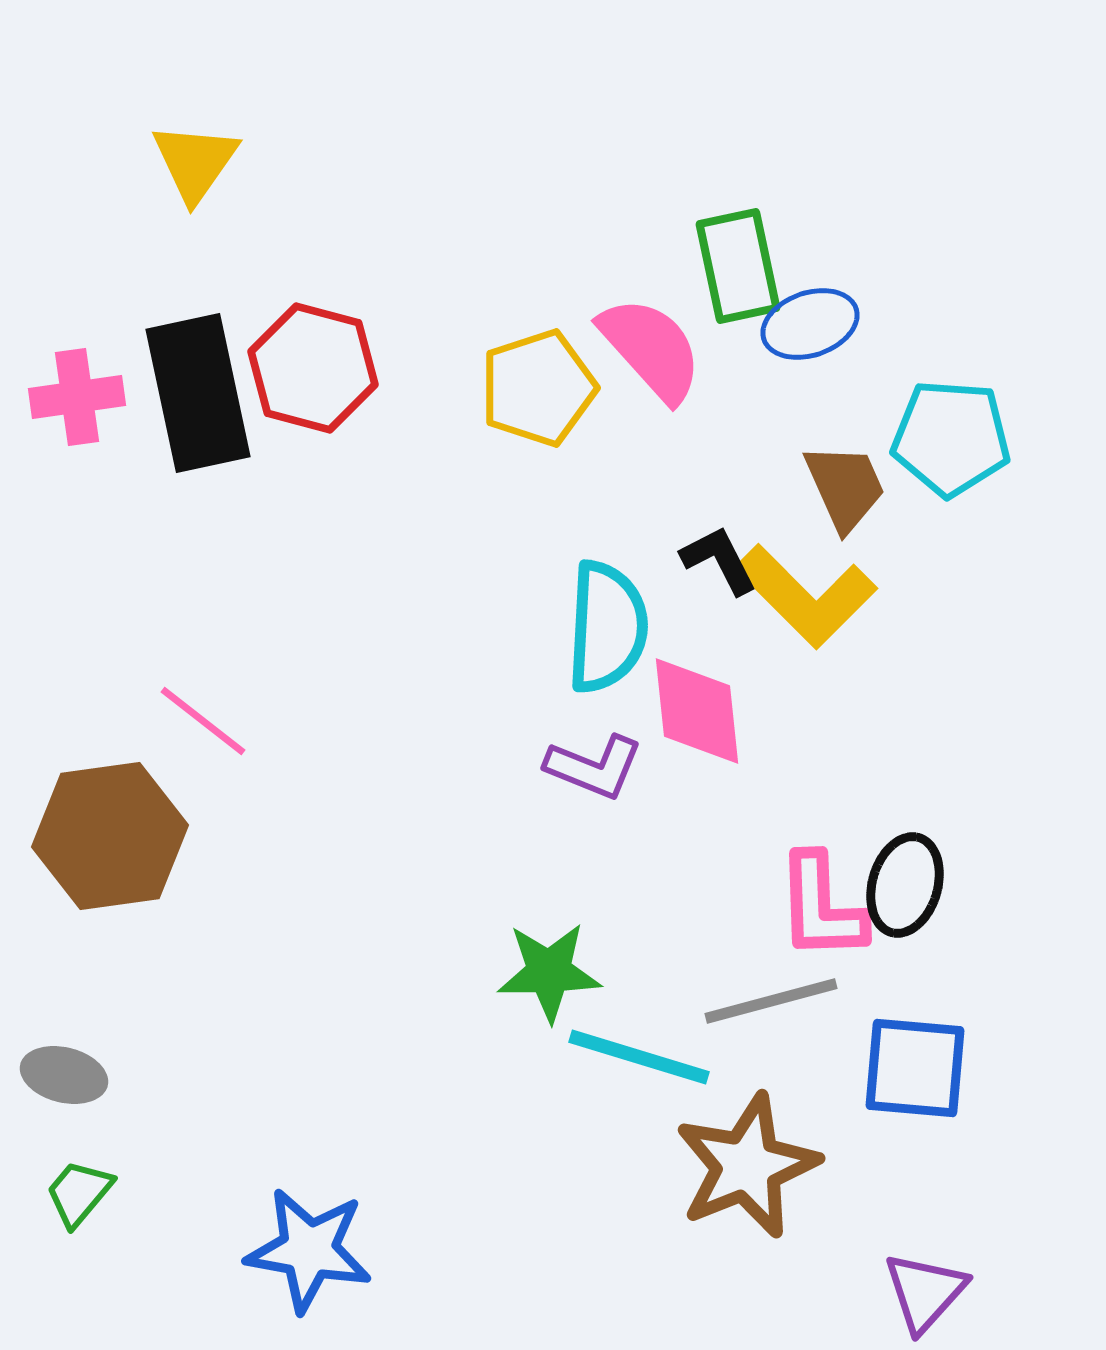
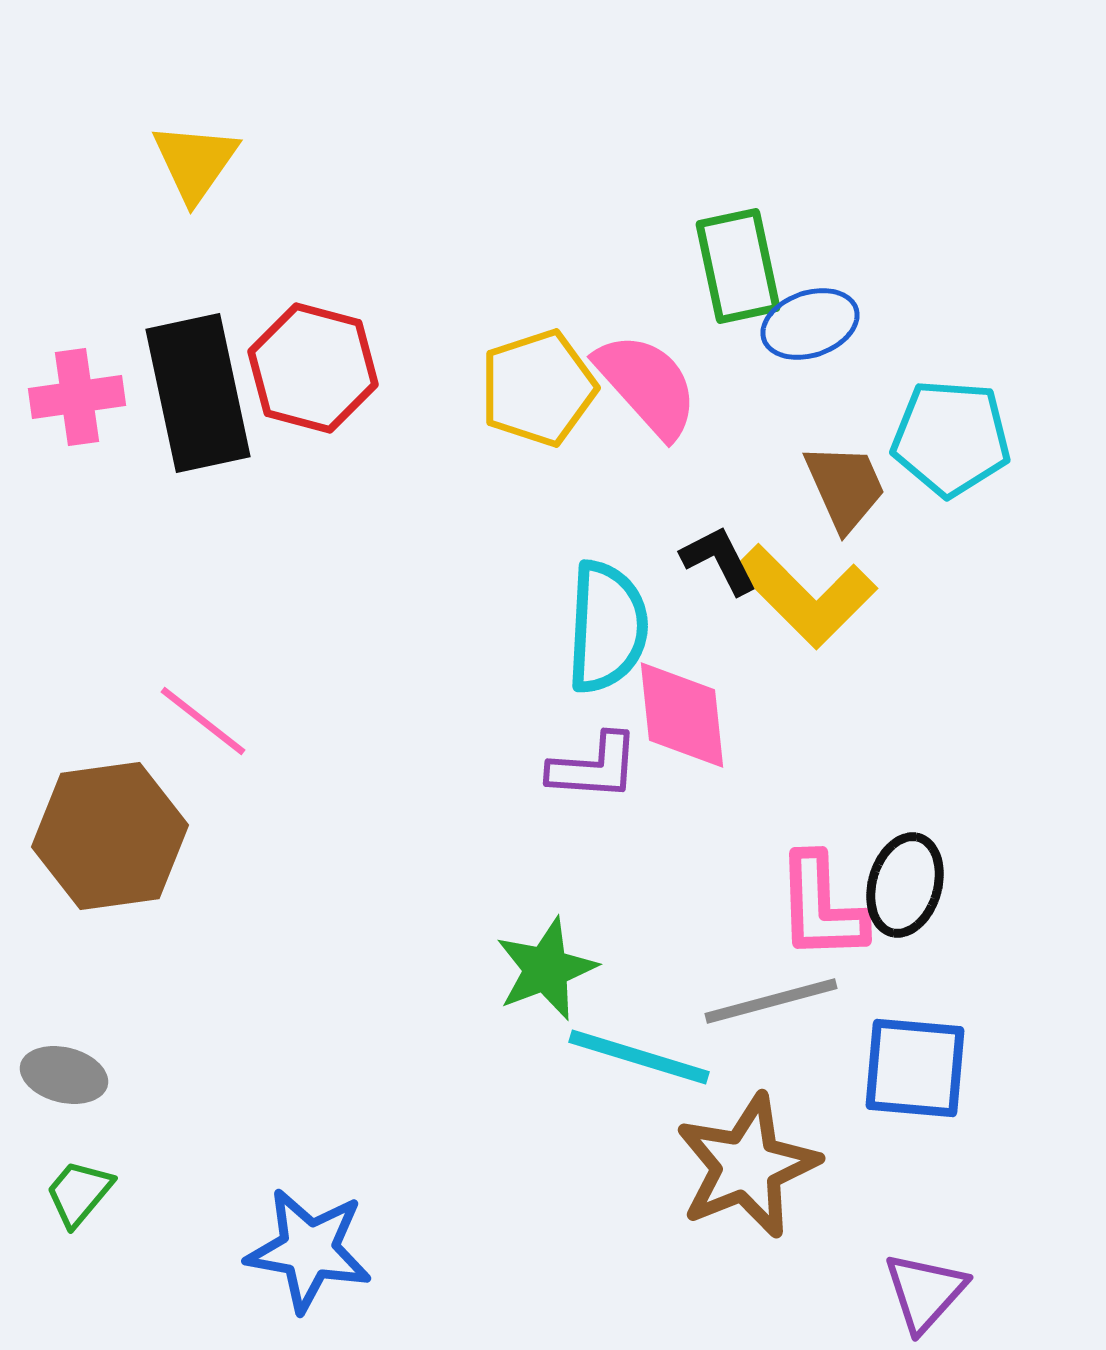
pink semicircle: moved 4 px left, 36 px down
pink diamond: moved 15 px left, 4 px down
purple L-shape: rotated 18 degrees counterclockwise
green star: moved 3 px left, 3 px up; rotated 20 degrees counterclockwise
